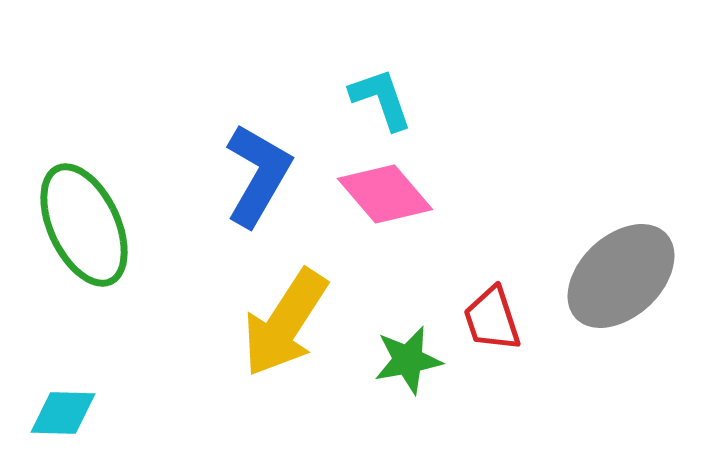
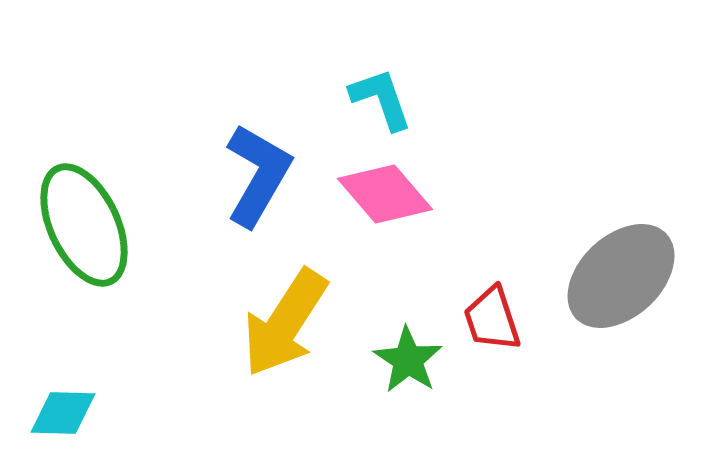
green star: rotated 28 degrees counterclockwise
